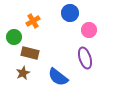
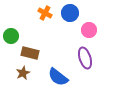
orange cross: moved 12 px right, 8 px up; rotated 32 degrees counterclockwise
green circle: moved 3 px left, 1 px up
